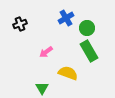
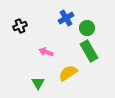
black cross: moved 2 px down
pink arrow: rotated 56 degrees clockwise
yellow semicircle: rotated 54 degrees counterclockwise
green triangle: moved 4 px left, 5 px up
